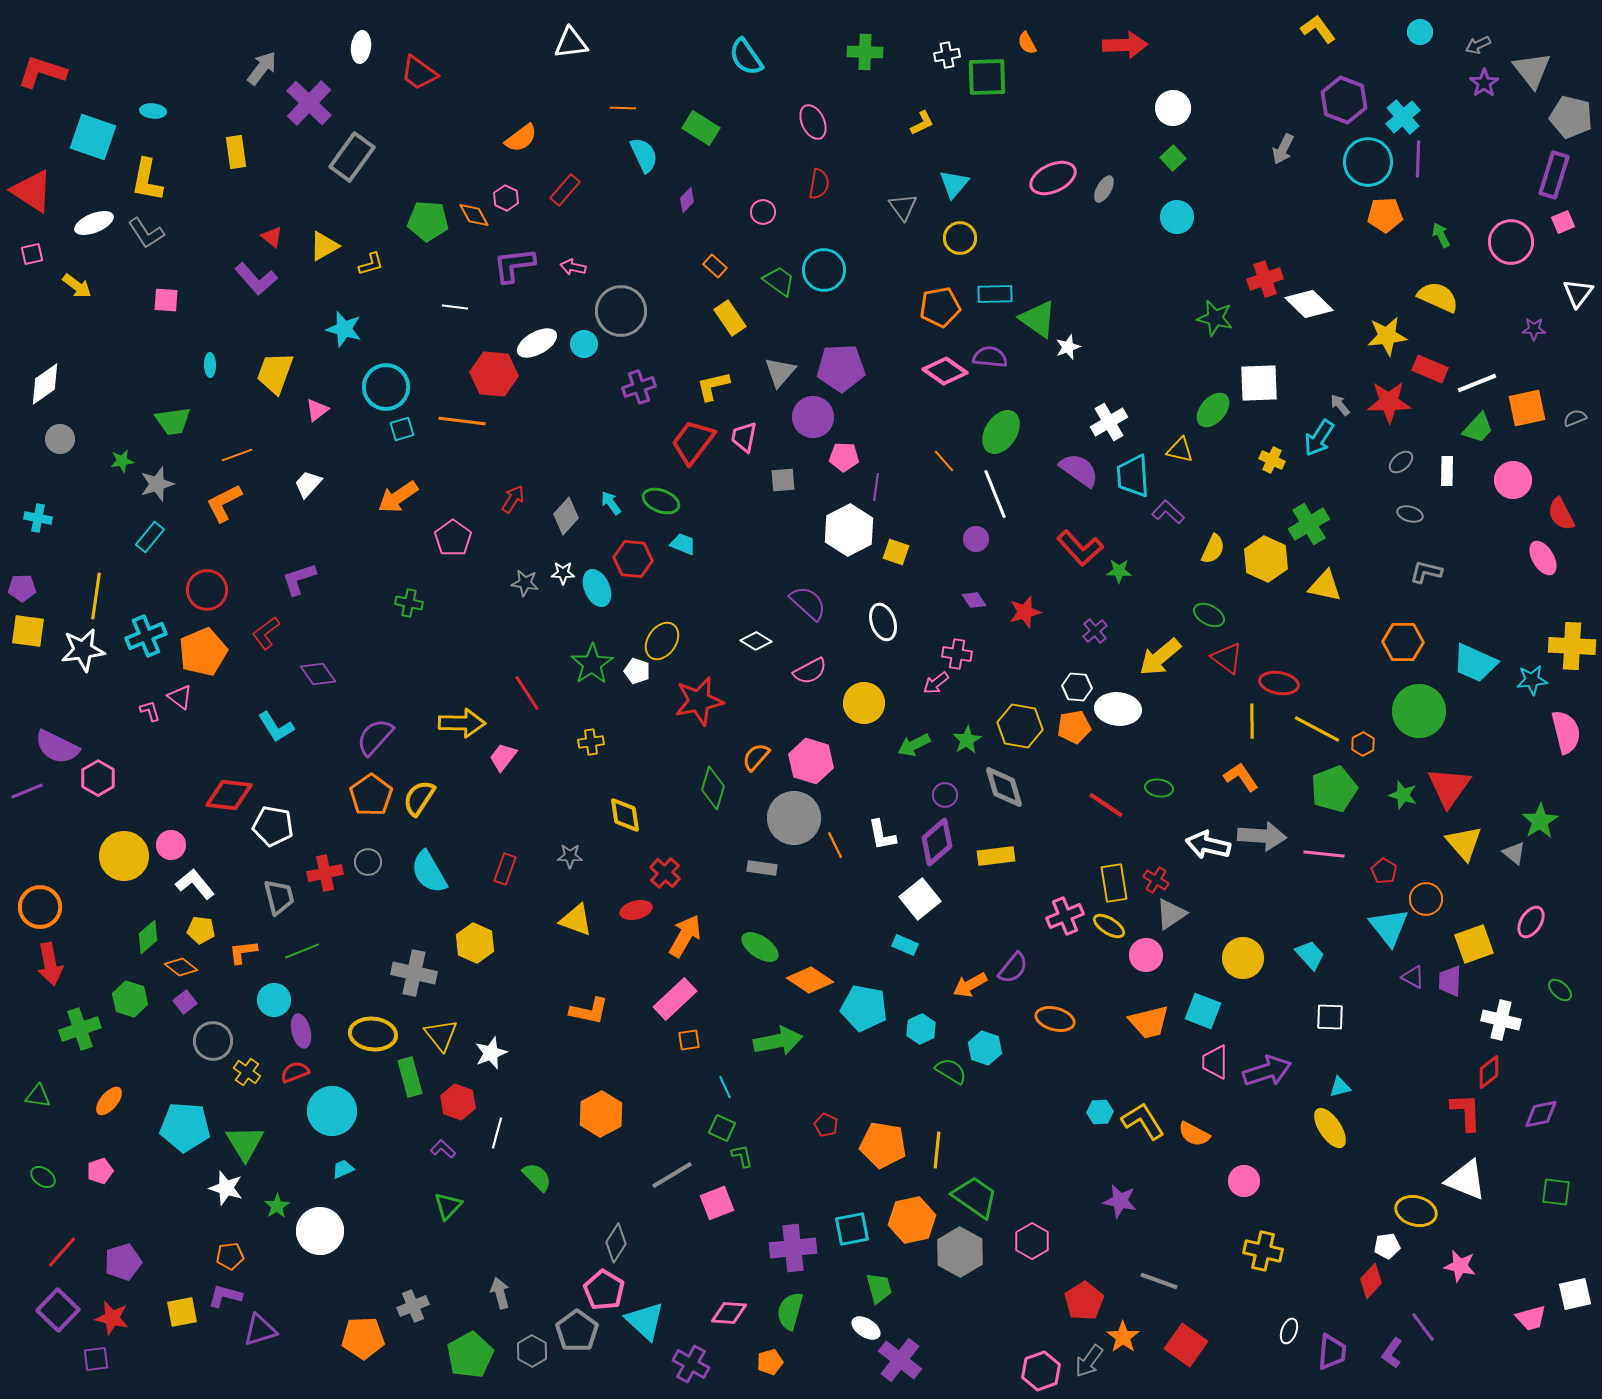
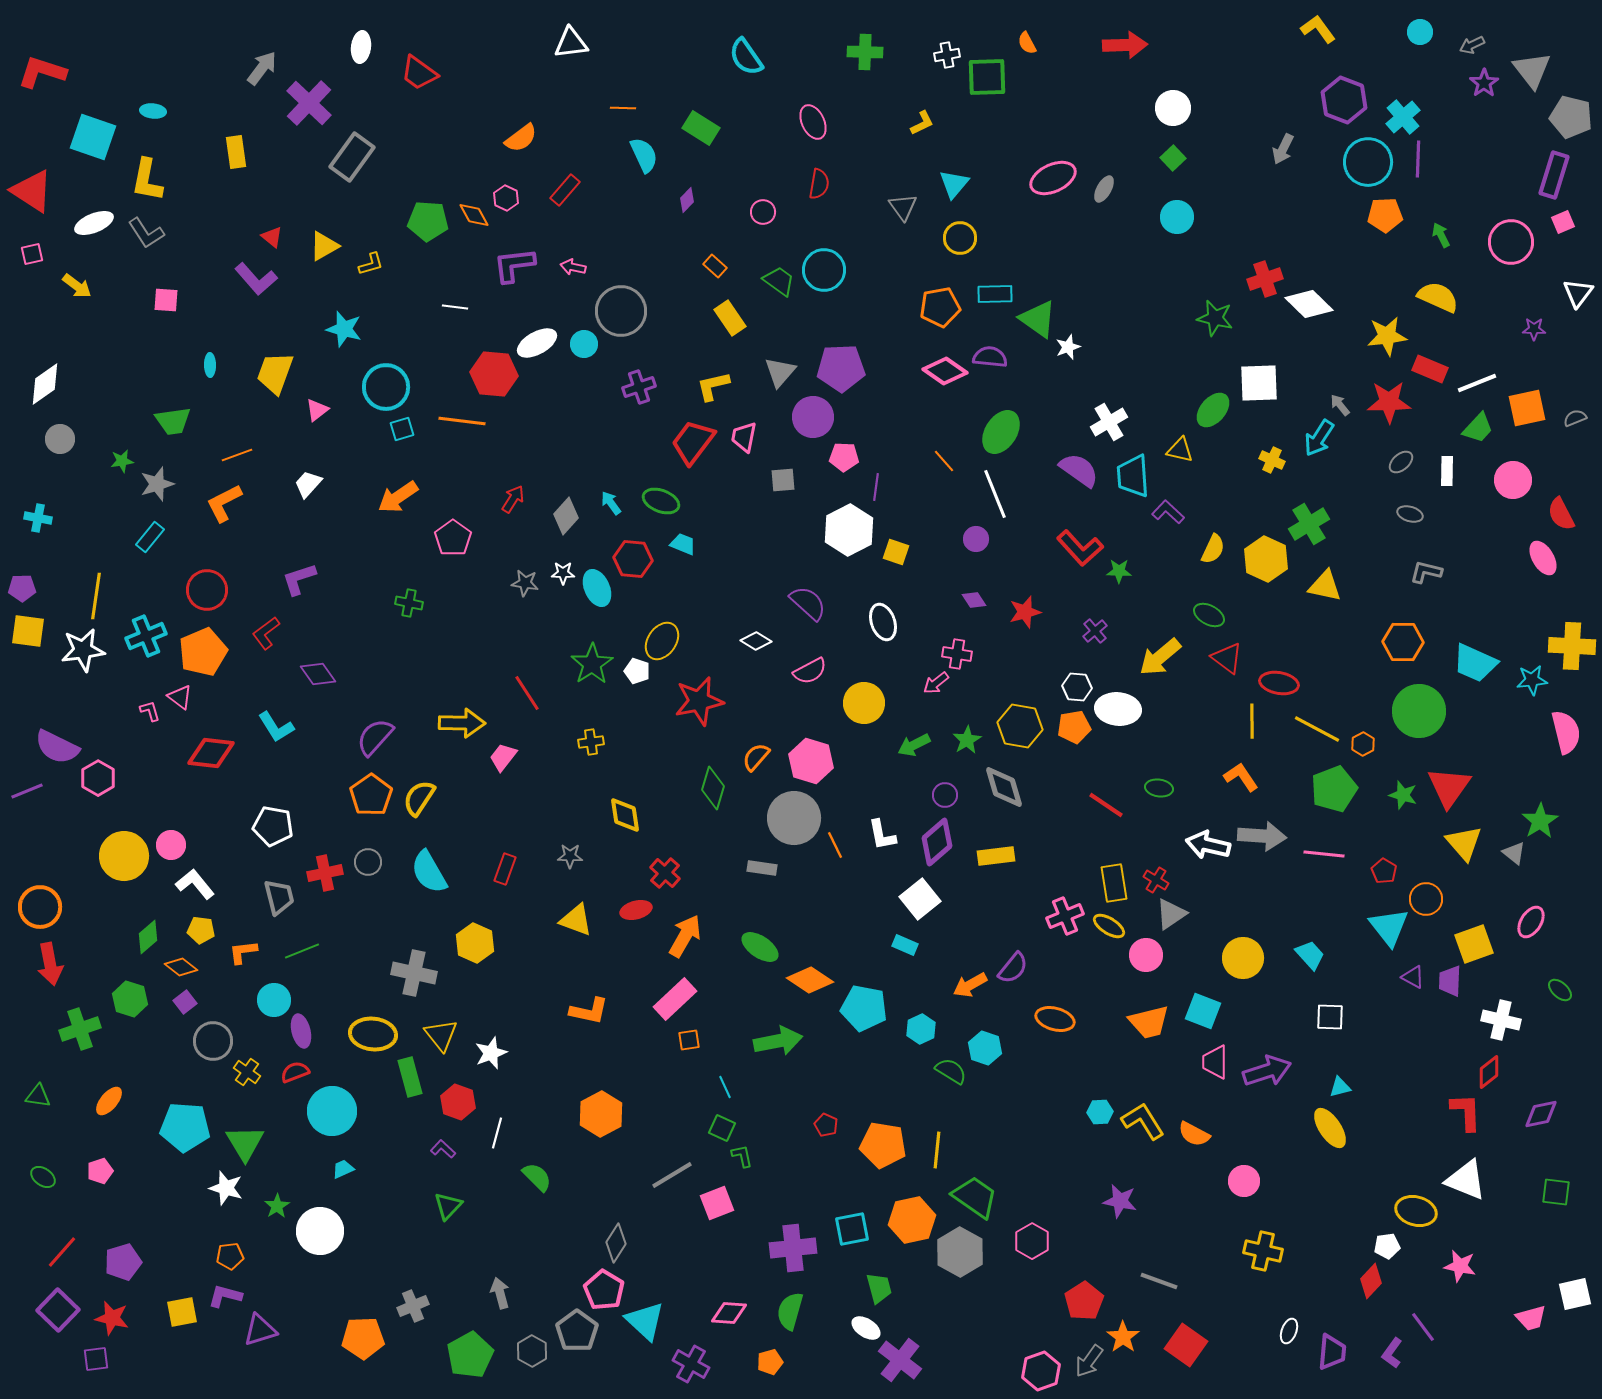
gray arrow at (1478, 45): moved 6 px left
red diamond at (229, 795): moved 18 px left, 42 px up
